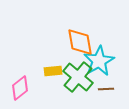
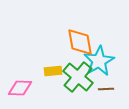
pink diamond: rotated 40 degrees clockwise
